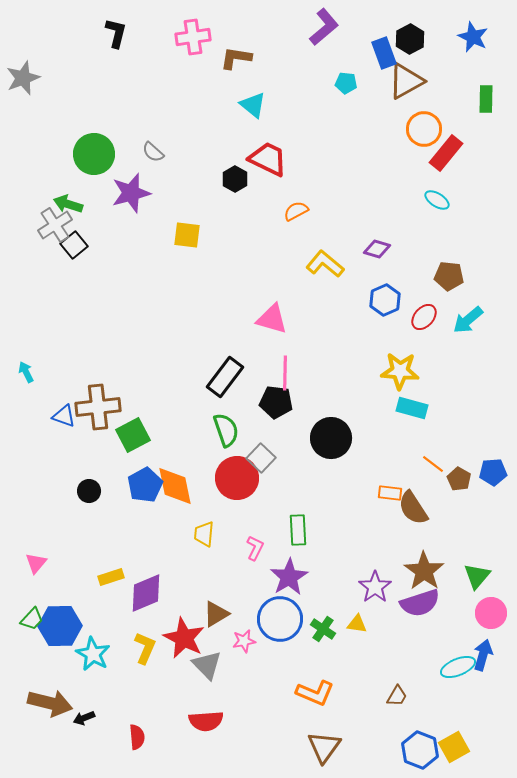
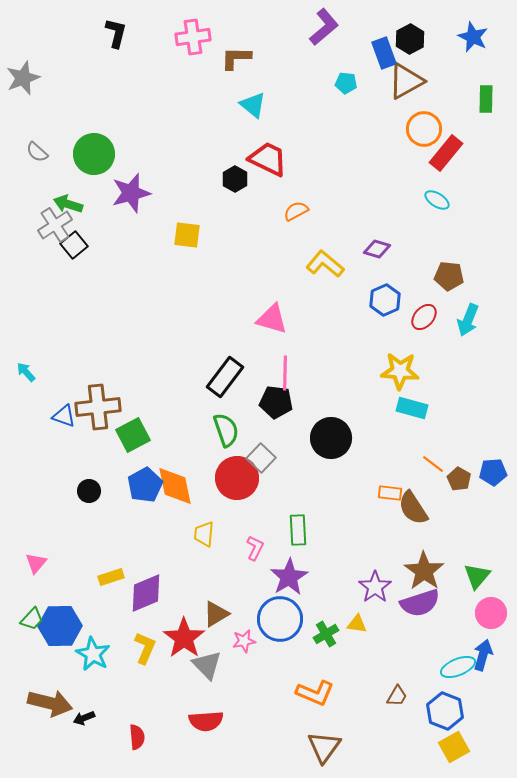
brown L-shape at (236, 58): rotated 8 degrees counterclockwise
gray semicircle at (153, 152): moved 116 px left
cyan arrow at (468, 320): rotated 28 degrees counterclockwise
cyan arrow at (26, 372): rotated 15 degrees counterclockwise
green cross at (323, 629): moved 3 px right, 5 px down; rotated 25 degrees clockwise
red star at (184, 638): rotated 9 degrees clockwise
blue hexagon at (420, 750): moved 25 px right, 39 px up
